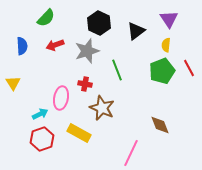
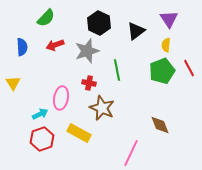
blue semicircle: moved 1 px down
green line: rotated 10 degrees clockwise
red cross: moved 4 px right, 1 px up
